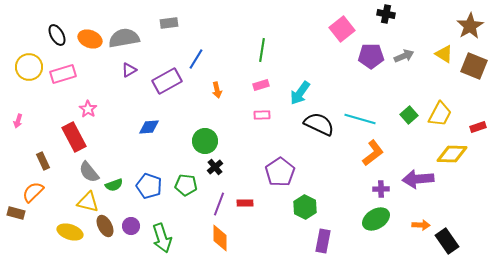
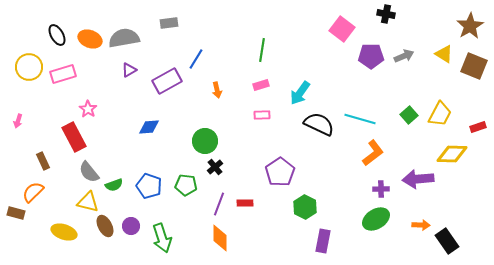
pink square at (342, 29): rotated 15 degrees counterclockwise
yellow ellipse at (70, 232): moved 6 px left
